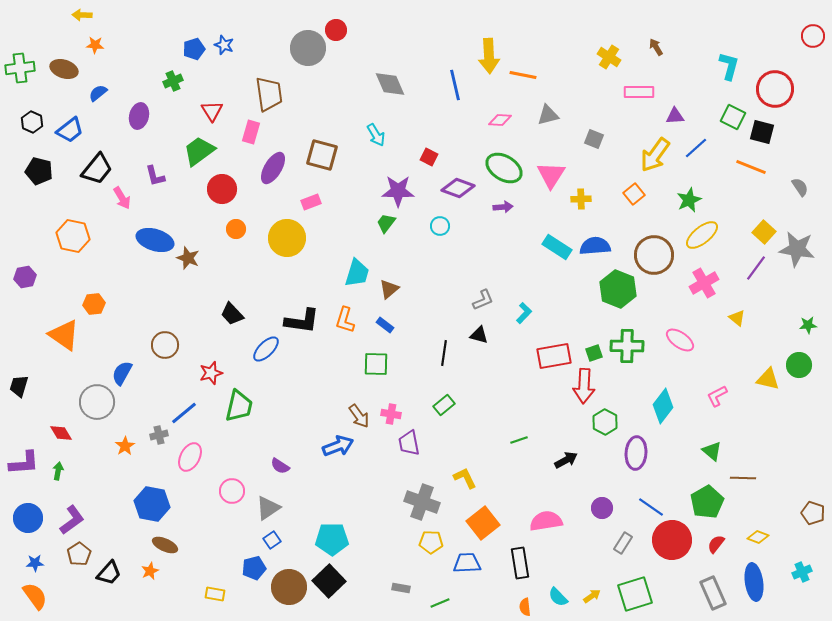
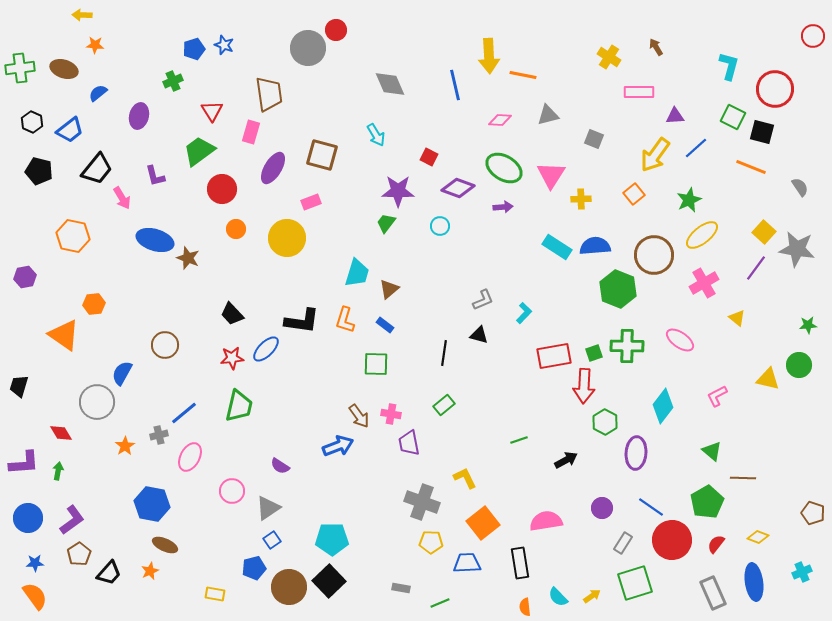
red star at (211, 373): moved 21 px right, 15 px up; rotated 10 degrees clockwise
green square at (635, 594): moved 11 px up
